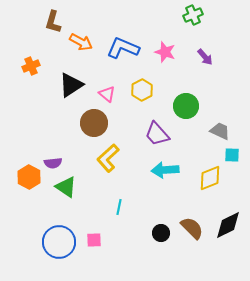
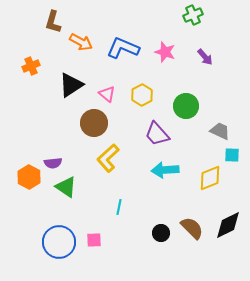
yellow hexagon: moved 5 px down
